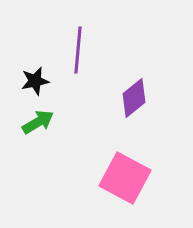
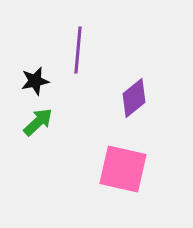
green arrow: rotated 12 degrees counterclockwise
pink square: moved 2 px left, 9 px up; rotated 15 degrees counterclockwise
